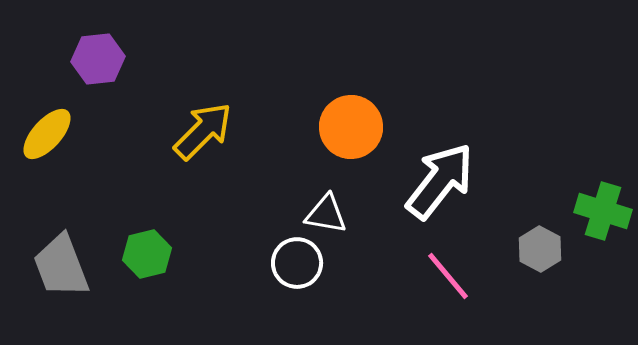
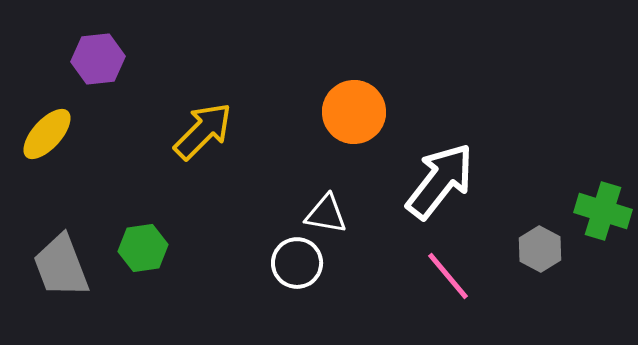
orange circle: moved 3 px right, 15 px up
green hexagon: moved 4 px left, 6 px up; rotated 6 degrees clockwise
